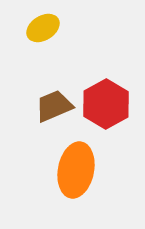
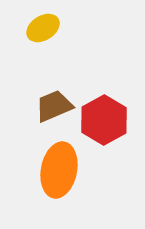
red hexagon: moved 2 px left, 16 px down
orange ellipse: moved 17 px left
